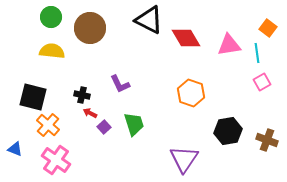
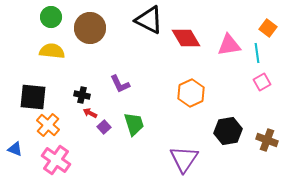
orange hexagon: rotated 16 degrees clockwise
black square: rotated 8 degrees counterclockwise
